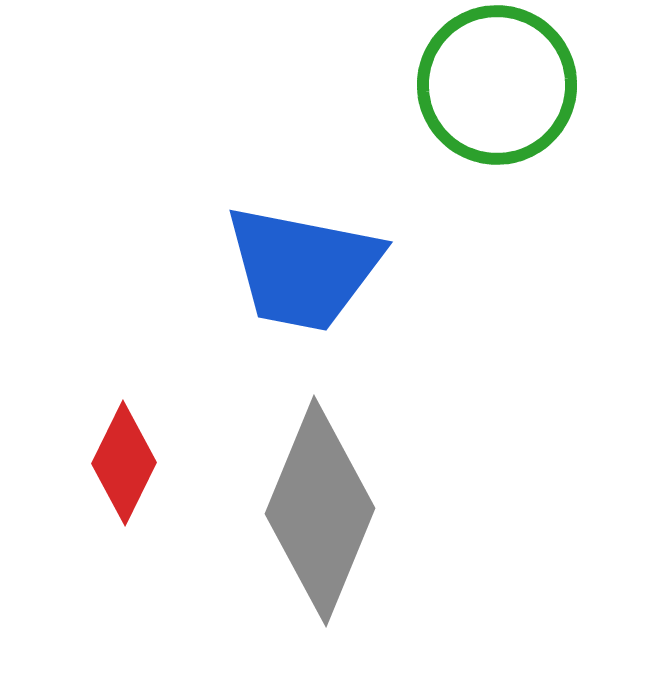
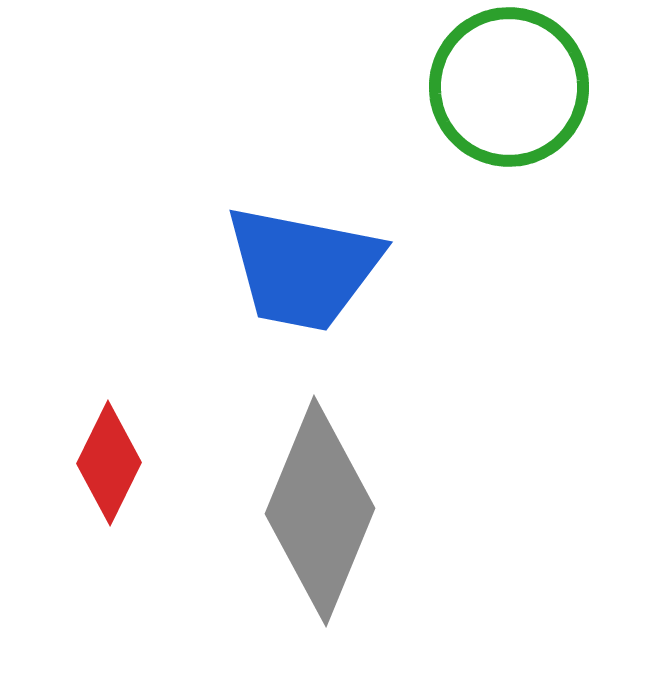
green circle: moved 12 px right, 2 px down
red diamond: moved 15 px left
